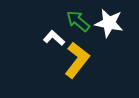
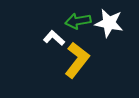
green arrow: rotated 50 degrees counterclockwise
